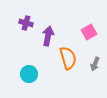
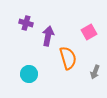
gray arrow: moved 8 px down
